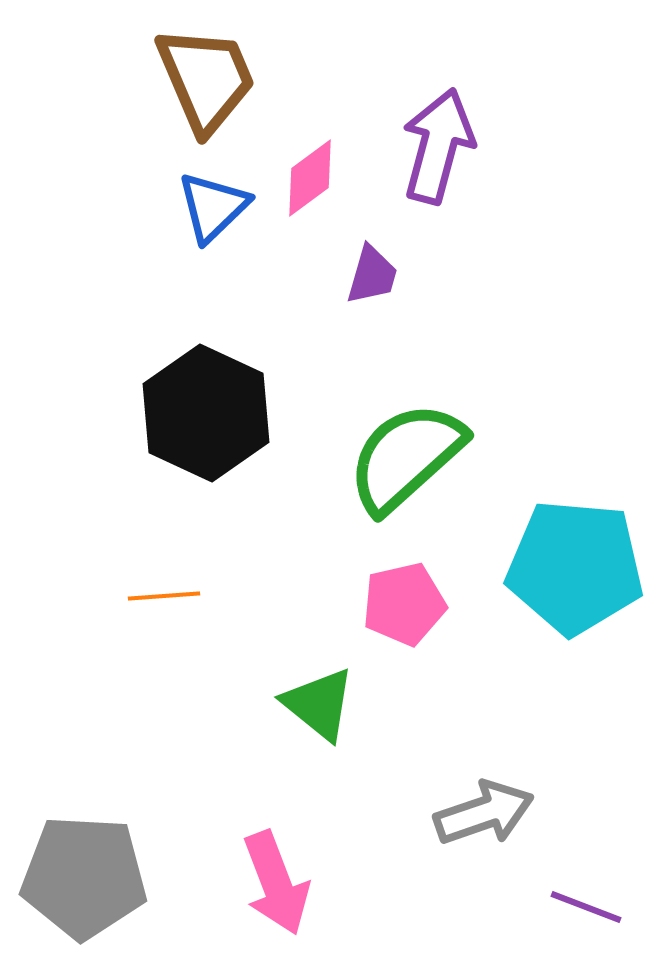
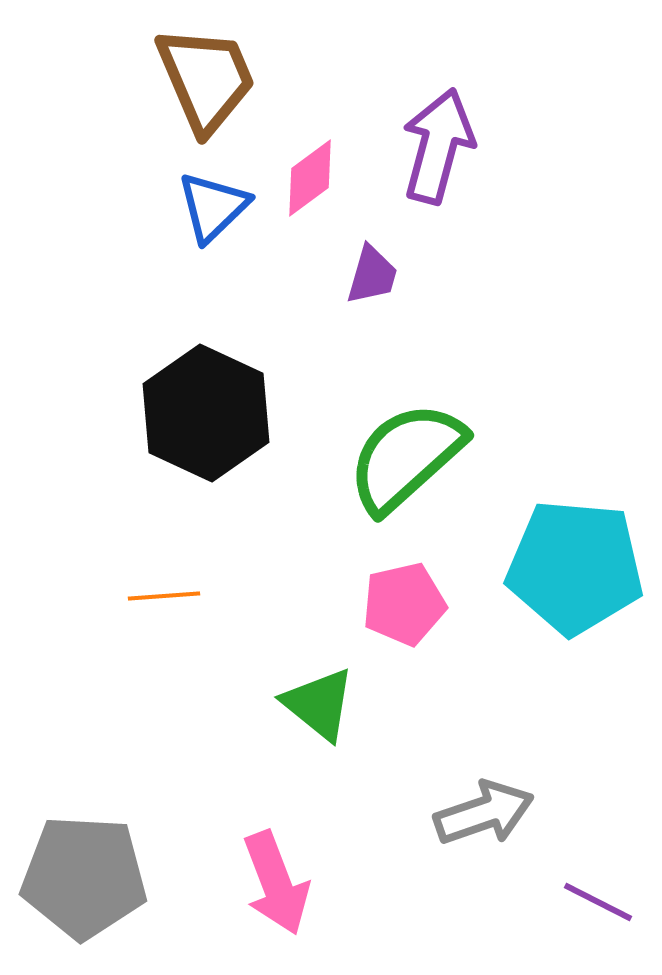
purple line: moved 12 px right, 5 px up; rotated 6 degrees clockwise
